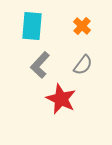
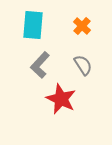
cyan rectangle: moved 1 px right, 1 px up
gray semicircle: rotated 70 degrees counterclockwise
